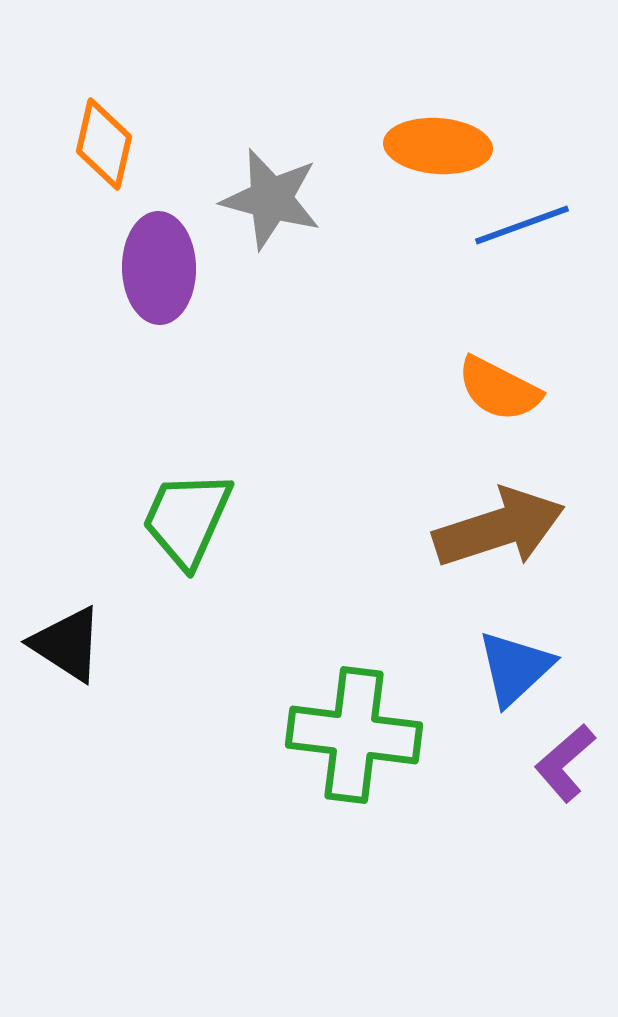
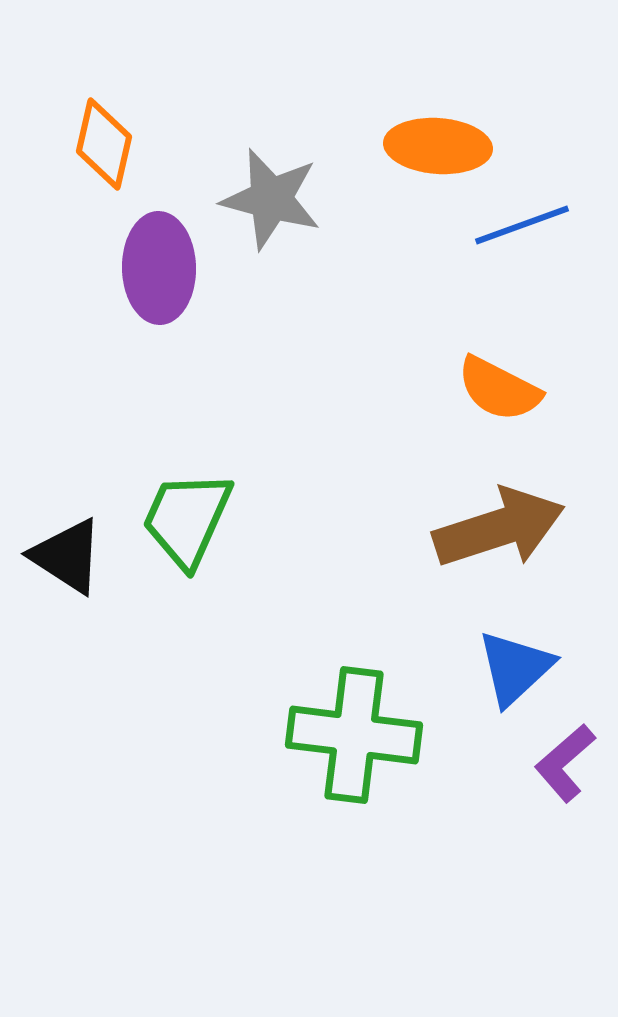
black triangle: moved 88 px up
